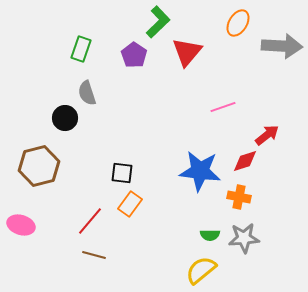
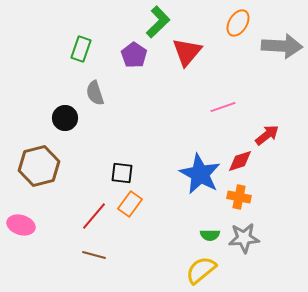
gray semicircle: moved 8 px right
red diamond: moved 5 px left
blue star: moved 3 px down; rotated 21 degrees clockwise
red line: moved 4 px right, 5 px up
